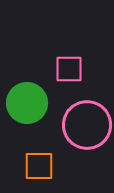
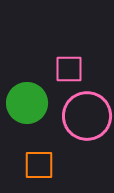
pink circle: moved 9 px up
orange square: moved 1 px up
